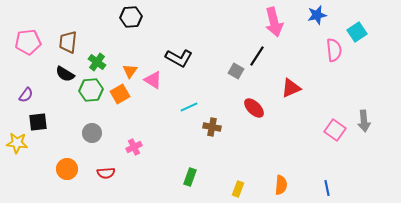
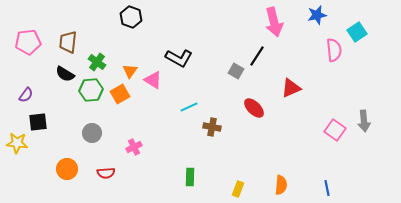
black hexagon: rotated 25 degrees clockwise
green rectangle: rotated 18 degrees counterclockwise
